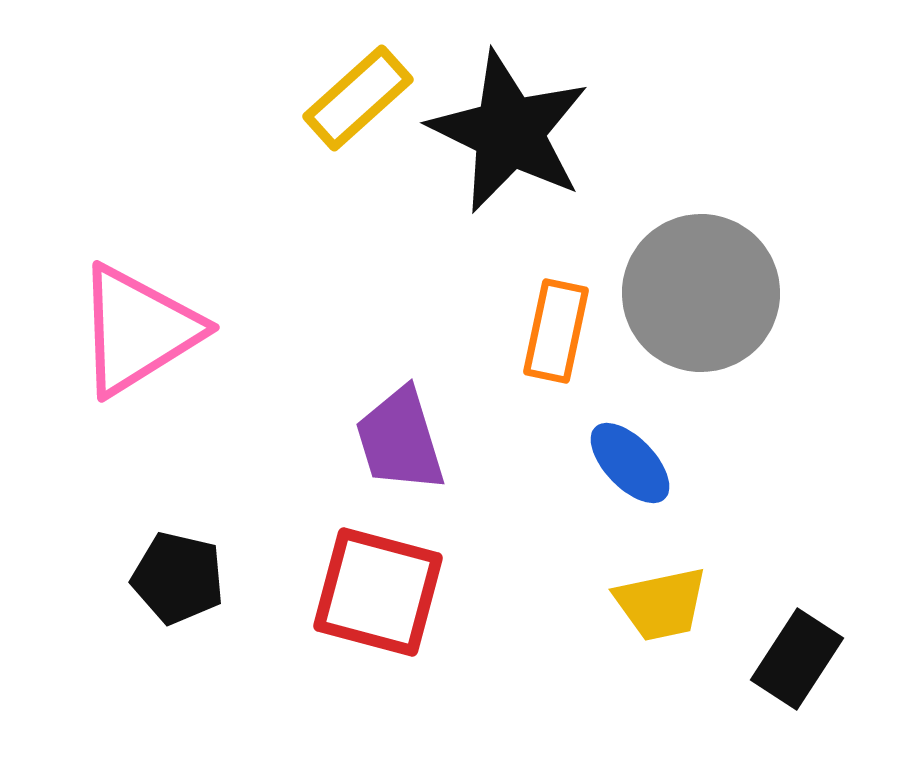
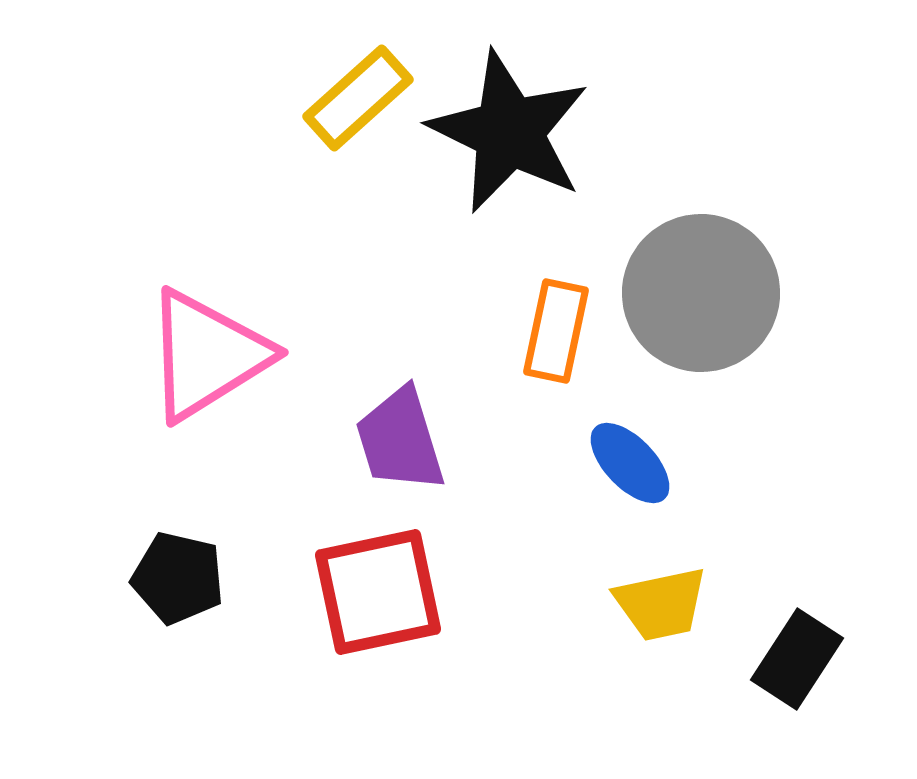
pink triangle: moved 69 px right, 25 px down
red square: rotated 27 degrees counterclockwise
